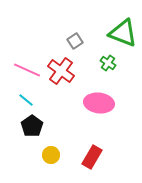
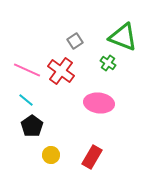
green triangle: moved 4 px down
